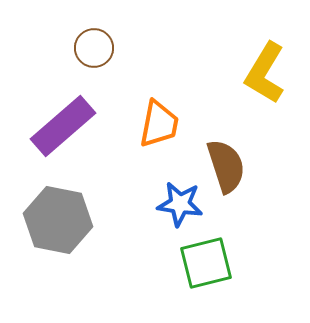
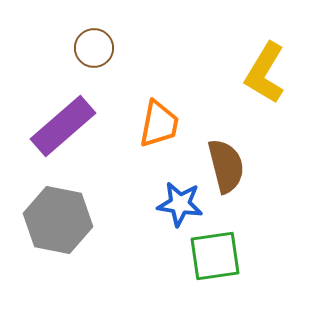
brown semicircle: rotated 4 degrees clockwise
green square: moved 9 px right, 7 px up; rotated 6 degrees clockwise
